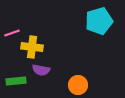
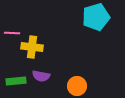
cyan pentagon: moved 3 px left, 4 px up
pink line: rotated 21 degrees clockwise
purple semicircle: moved 6 px down
orange circle: moved 1 px left, 1 px down
